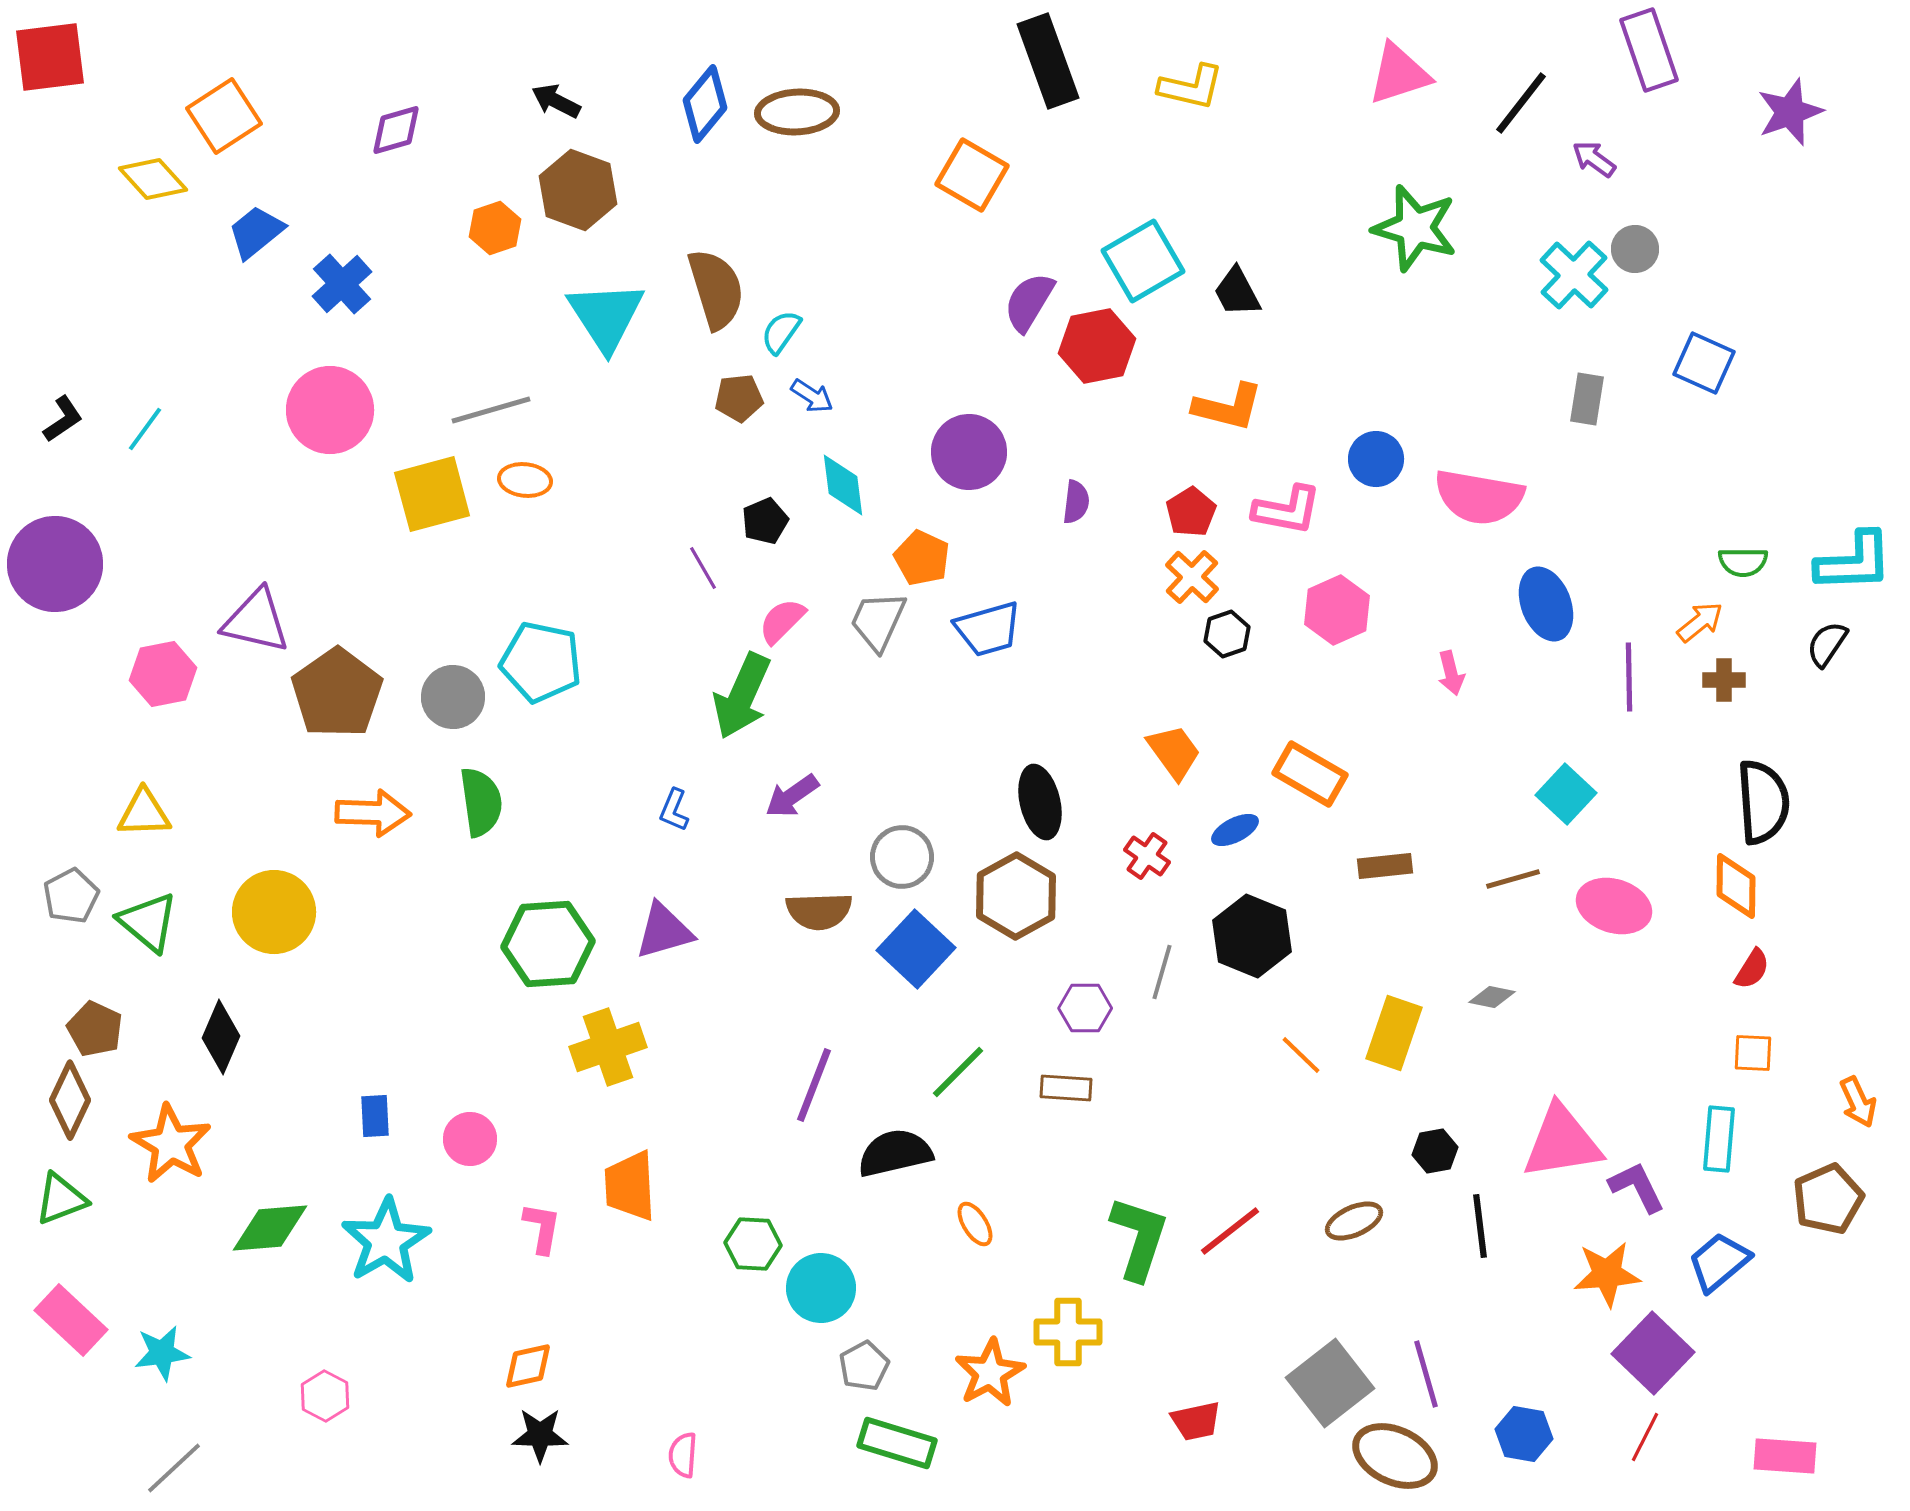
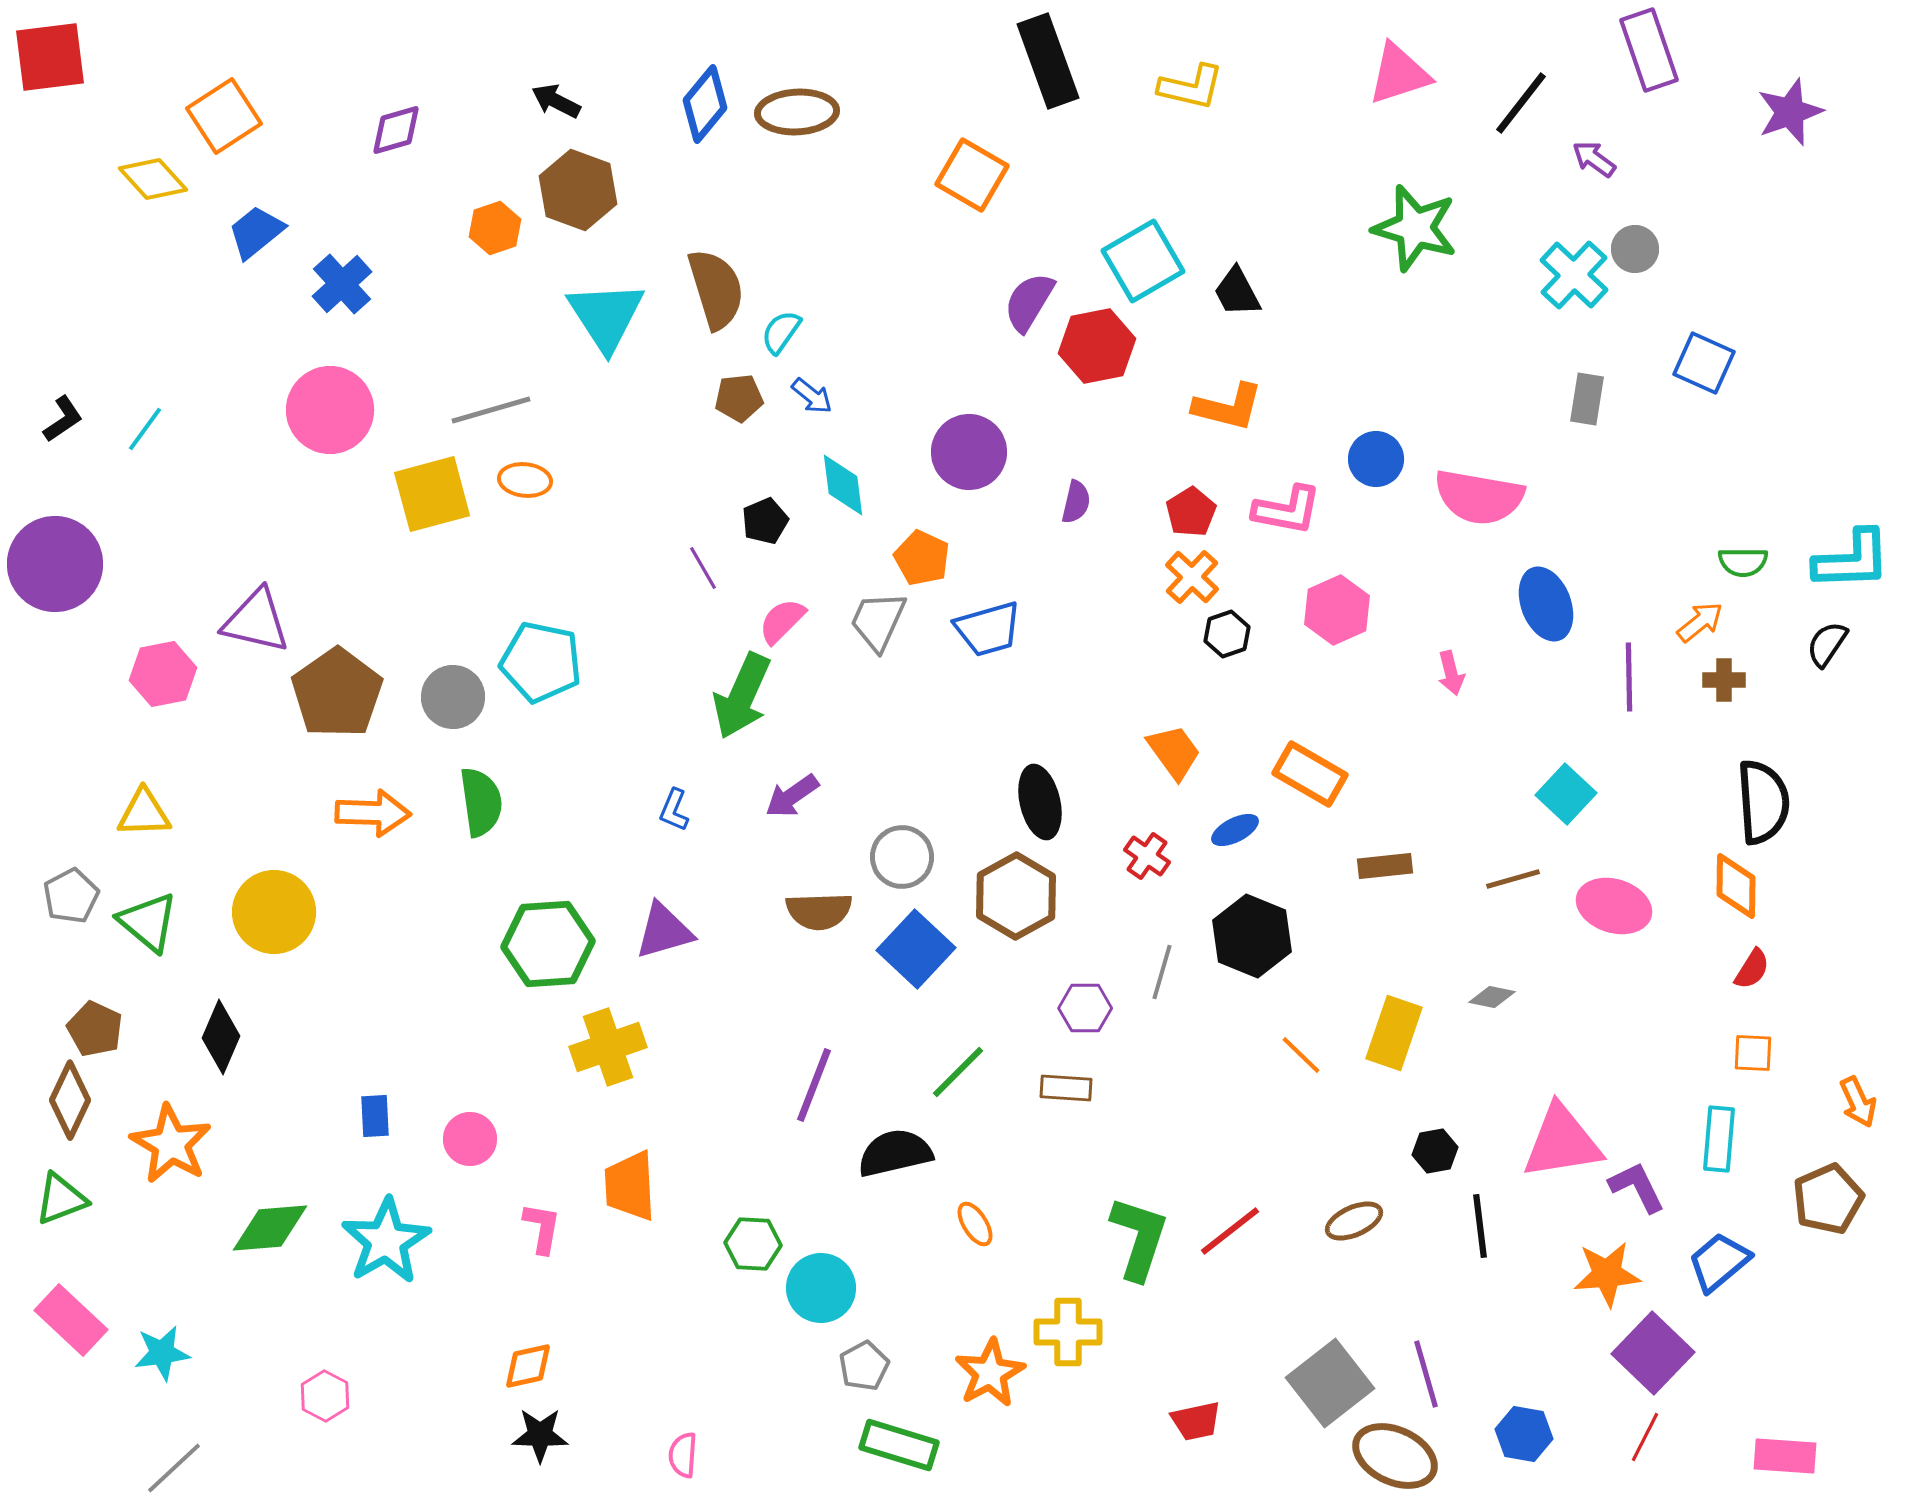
blue arrow at (812, 396): rotated 6 degrees clockwise
purple semicircle at (1076, 502): rotated 6 degrees clockwise
cyan L-shape at (1854, 562): moved 2 px left, 2 px up
green rectangle at (897, 1443): moved 2 px right, 2 px down
